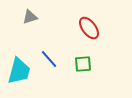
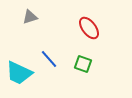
green square: rotated 24 degrees clockwise
cyan trapezoid: moved 2 px down; rotated 100 degrees clockwise
